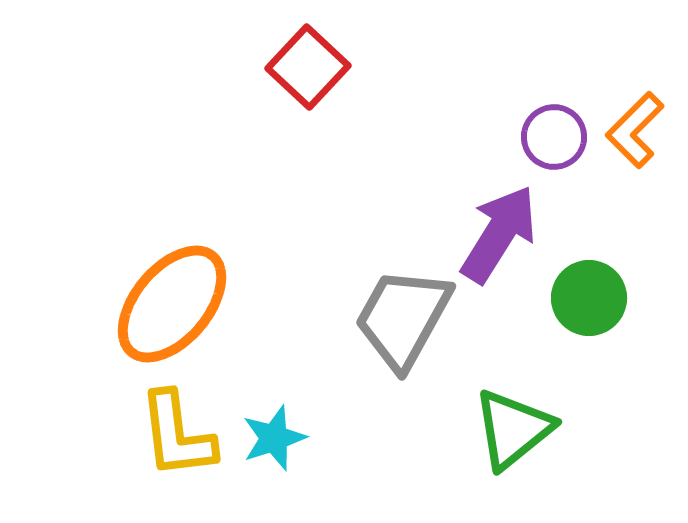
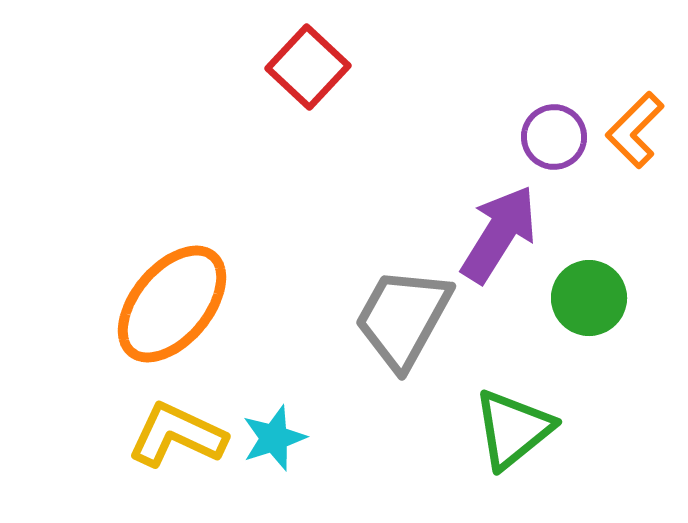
yellow L-shape: rotated 122 degrees clockwise
